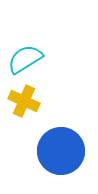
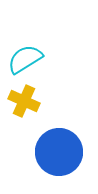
blue circle: moved 2 px left, 1 px down
